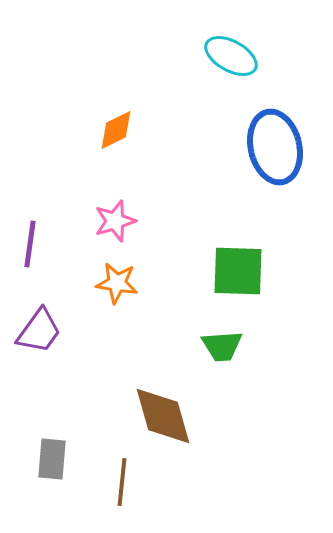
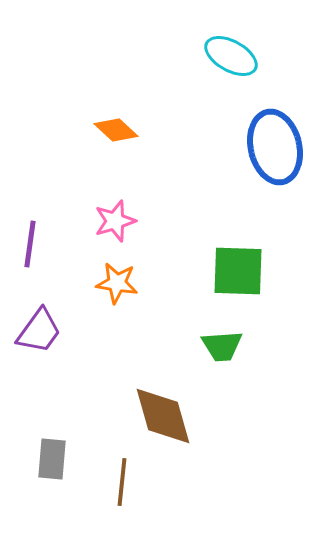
orange diamond: rotated 69 degrees clockwise
